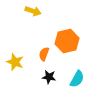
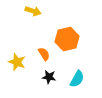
orange hexagon: moved 2 px up
orange semicircle: rotated 128 degrees clockwise
yellow star: moved 2 px right
